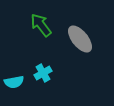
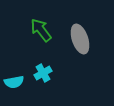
green arrow: moved 5 px down
gray ellipse: rotated 20 degrees clockwise
